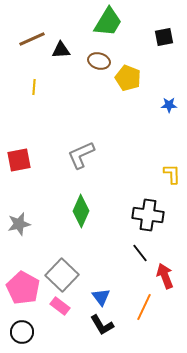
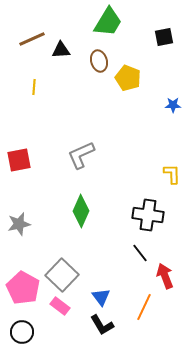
brown ellipse: rotated 60 degrees clockwise
blue star: moved 4 px right
